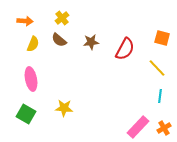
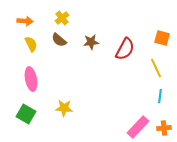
yellow semicircle: moved 2 px left; rotated 49 degrees counterclockwise
yellow line: moved 1 px left; rotated 18 degrees clockwise
orange cross: rotated 24 degrees clockwise
